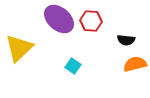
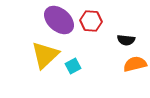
purple ellipse: moved 1 px down
yellow triangle: moved 26 px right, 7 px down
cyan square: rotated 28 degrees clockwise
